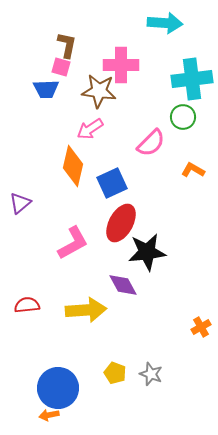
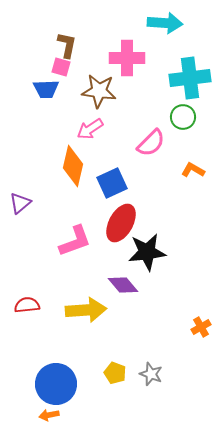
pink cross: moved 6 px right, 7 px up
cyan cross: moved 2 px left, 1 px up
pink L-shape: moved 2 px right, 2 px up; rotated 9 degrees clockwise
purple diamond: rotated 12 degrees counterclockwise
blue circle: moved 2 px left, 4 px up
